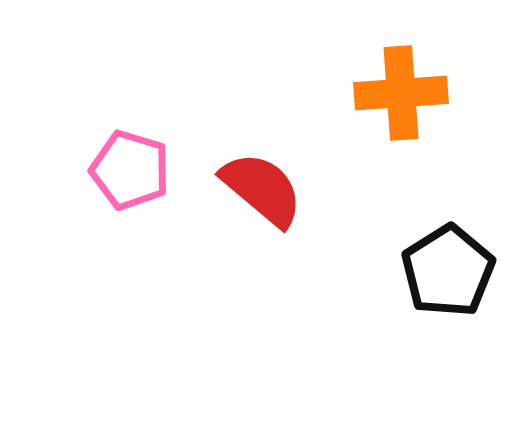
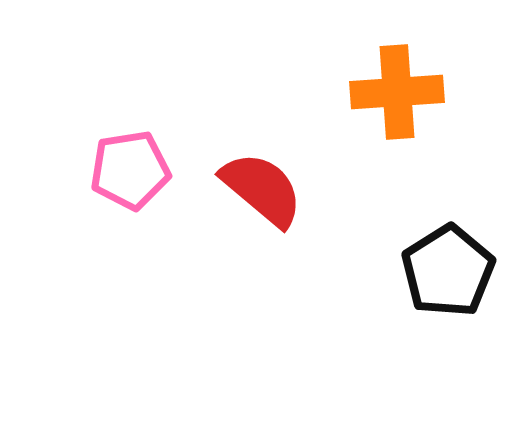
orange cross: moved 4 px left, 1 px up
pink pentagon: rotated 26 degrees counterclockwise
